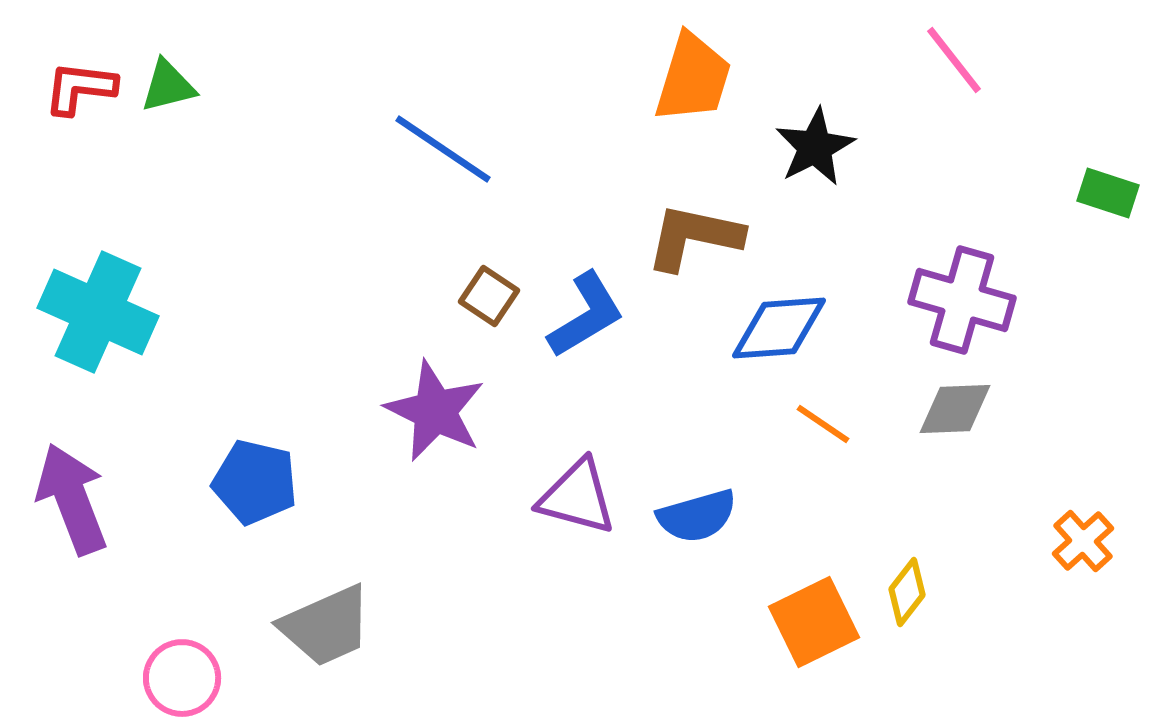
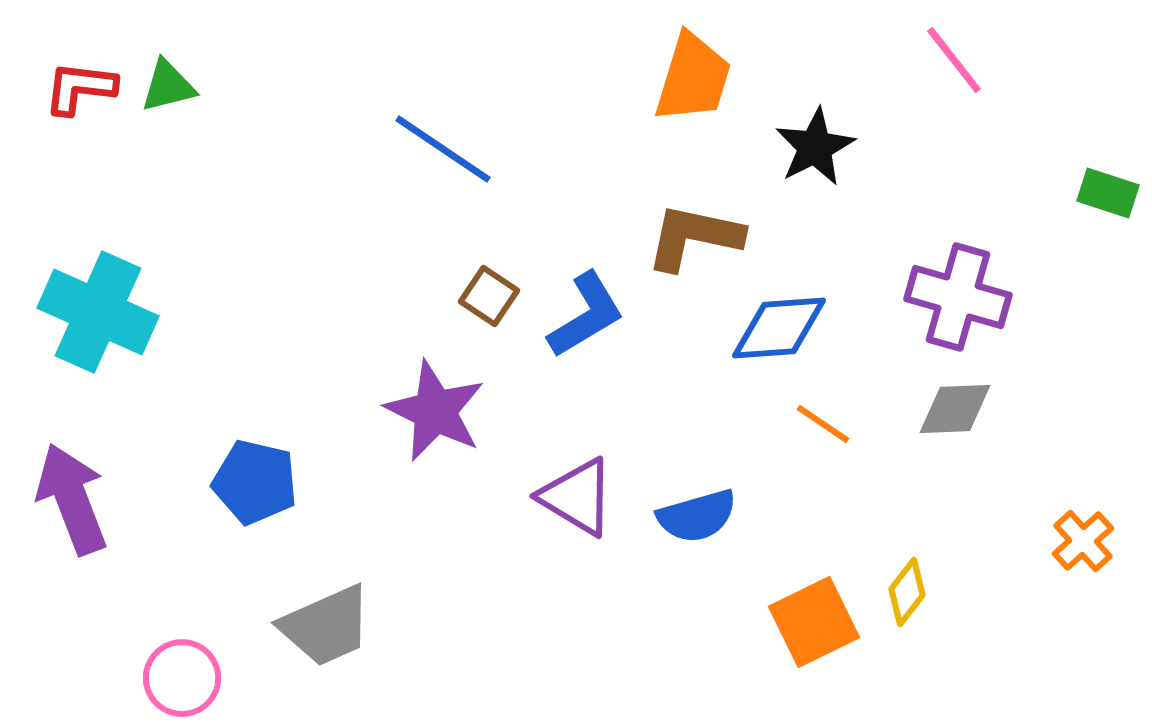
purple cross: moved 4 px left, 3 px up
purple triangle: rotated 16 degrees clockwise
